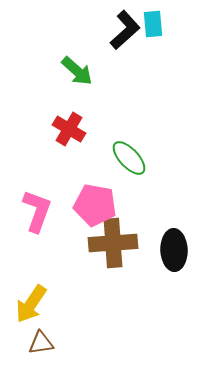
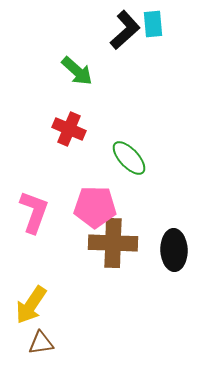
red cross: rotated 8 degrees counterclockwise
pink pentagon: moved 2 px down; rotated 9 degrees counterclockwise
pink L-shape: moved 3 px left, 1 px down
brown cross: rotated 6 degrees clockwise
yellow arrow: moved 1 px down
